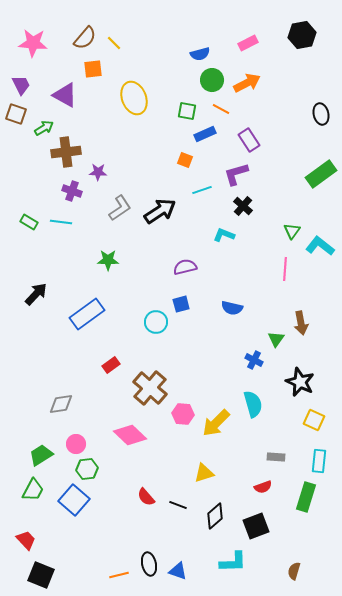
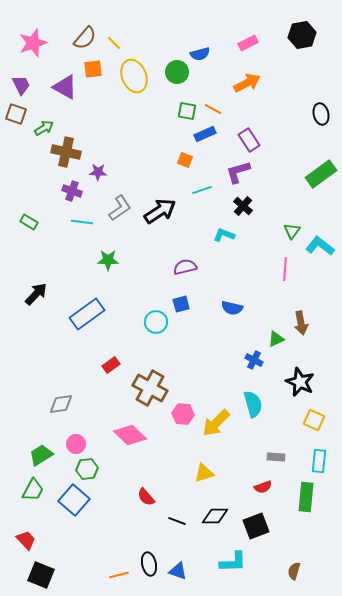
pink star at (33, 43): rotated 24 degrees counterclockwise
green circle at (212, 80): moved 35 px left, 8 px up
purple triangle at (65, 95): moved 8 px up
yellow ellipse at (134, 98): moved 22 px up
orange line at (221, 109): moved 8 px left
brown cross at (66, 152): rotated 20 degrees clockwise
purple L-shape at (236, 174): moved 2 px right, 2 px up
cyan line at (61, 222): moved 21 px right
green triangle at (276, 339): rotated 30 degrees clockwise
brown cross at (150, 388): rotated 12 degrees counterclockwise
green rectangle at (306, 497): rotated 12 degrees counterclockwise
black line at (178, 505): moved 1 px left, 16 px down
black diamond at (215, 516): rotated 40 degrees clockwise
